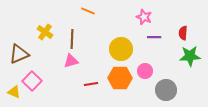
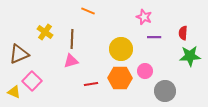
gray circle: moved 1 px left, 1 px down
